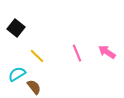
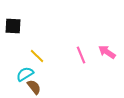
black square: moved 3 px left, 2 px up; rotated 36 degrees counterclockwise
pink line: moved 4 px right, 2 px down
cyan semicircle: moved 8 px right
